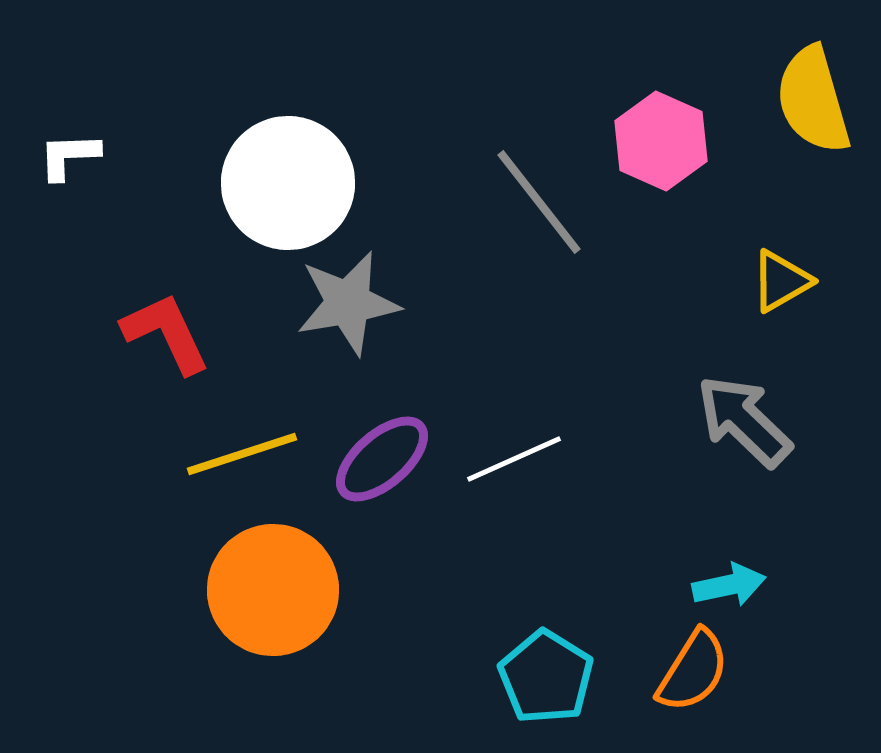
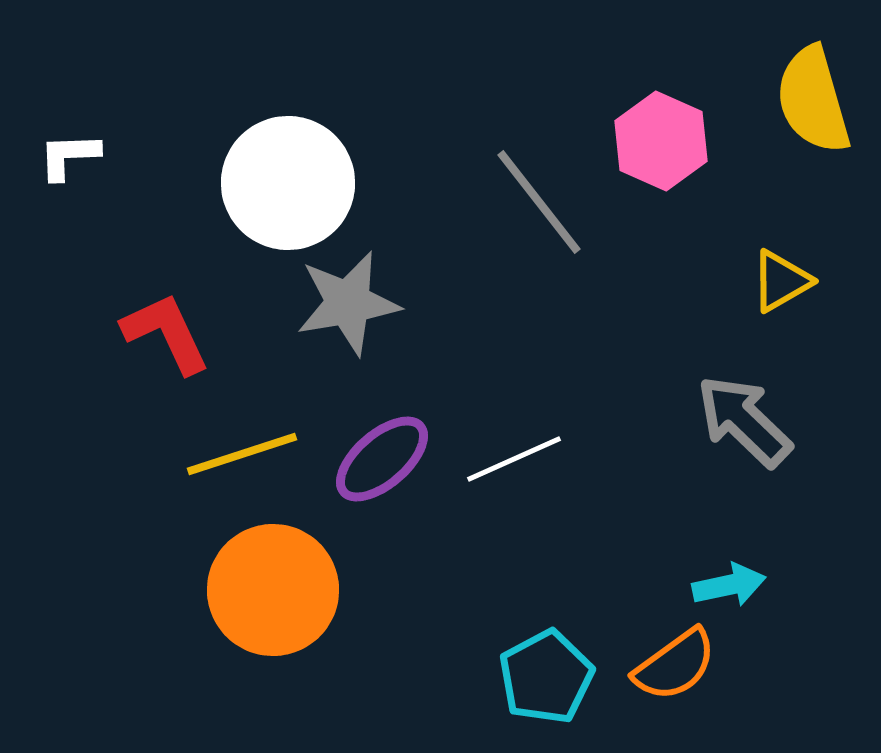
orange semicircle: moved 18 px left, 6 px up; rotated 22 degrees clockwise
cyan pentagon: rotated 12 degrees clockwise
